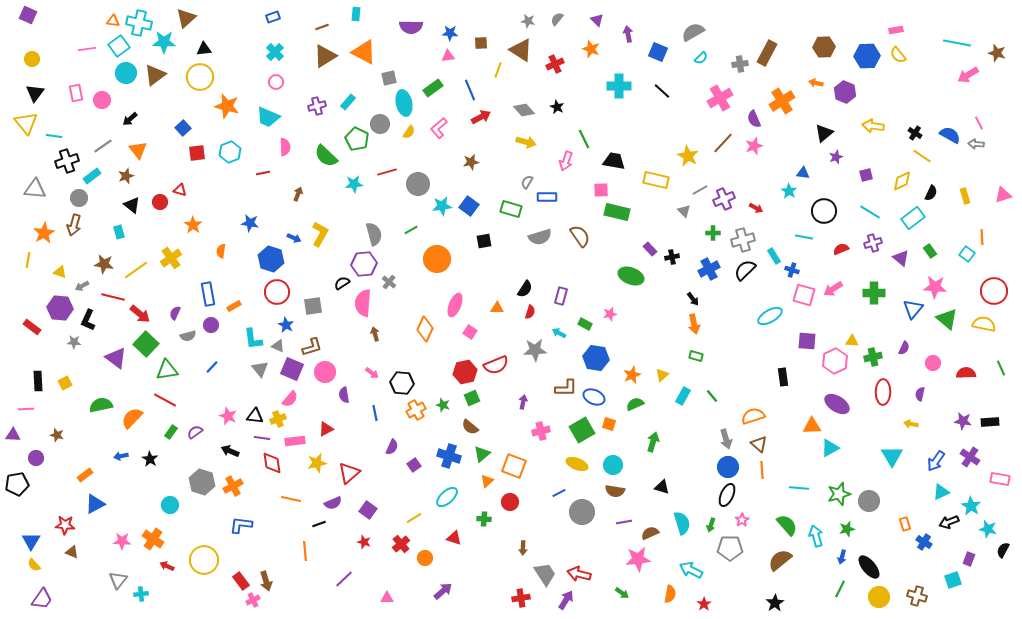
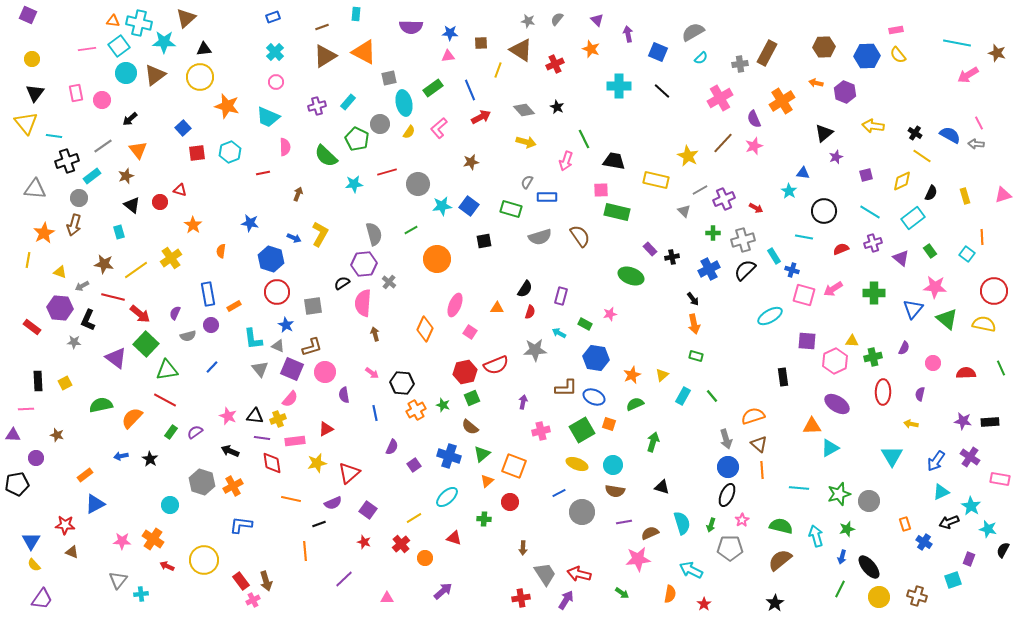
green semicircle at (787, 525): moved 6 px left, 1 px down; rotated 35 degrees counterclockwise
